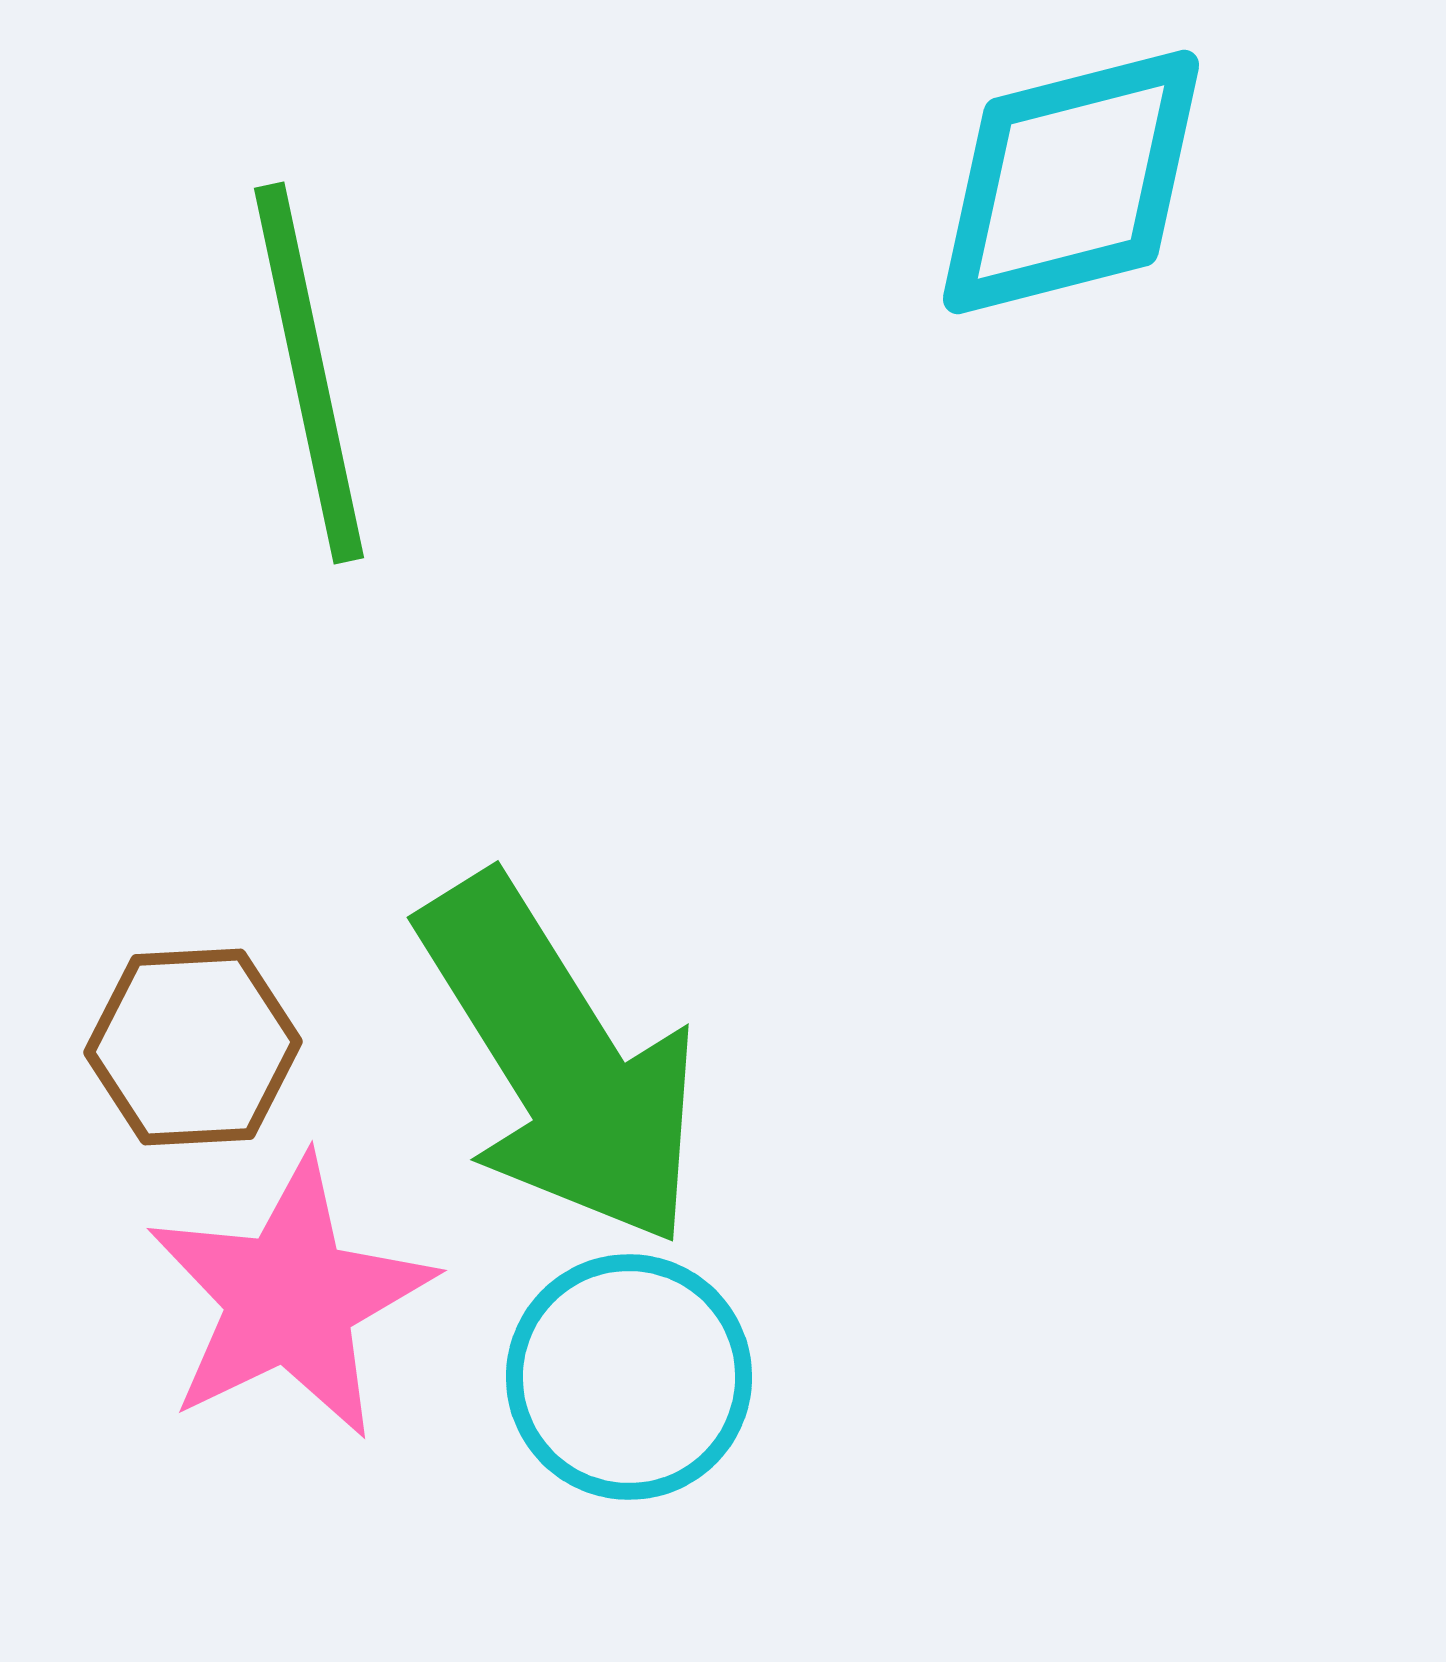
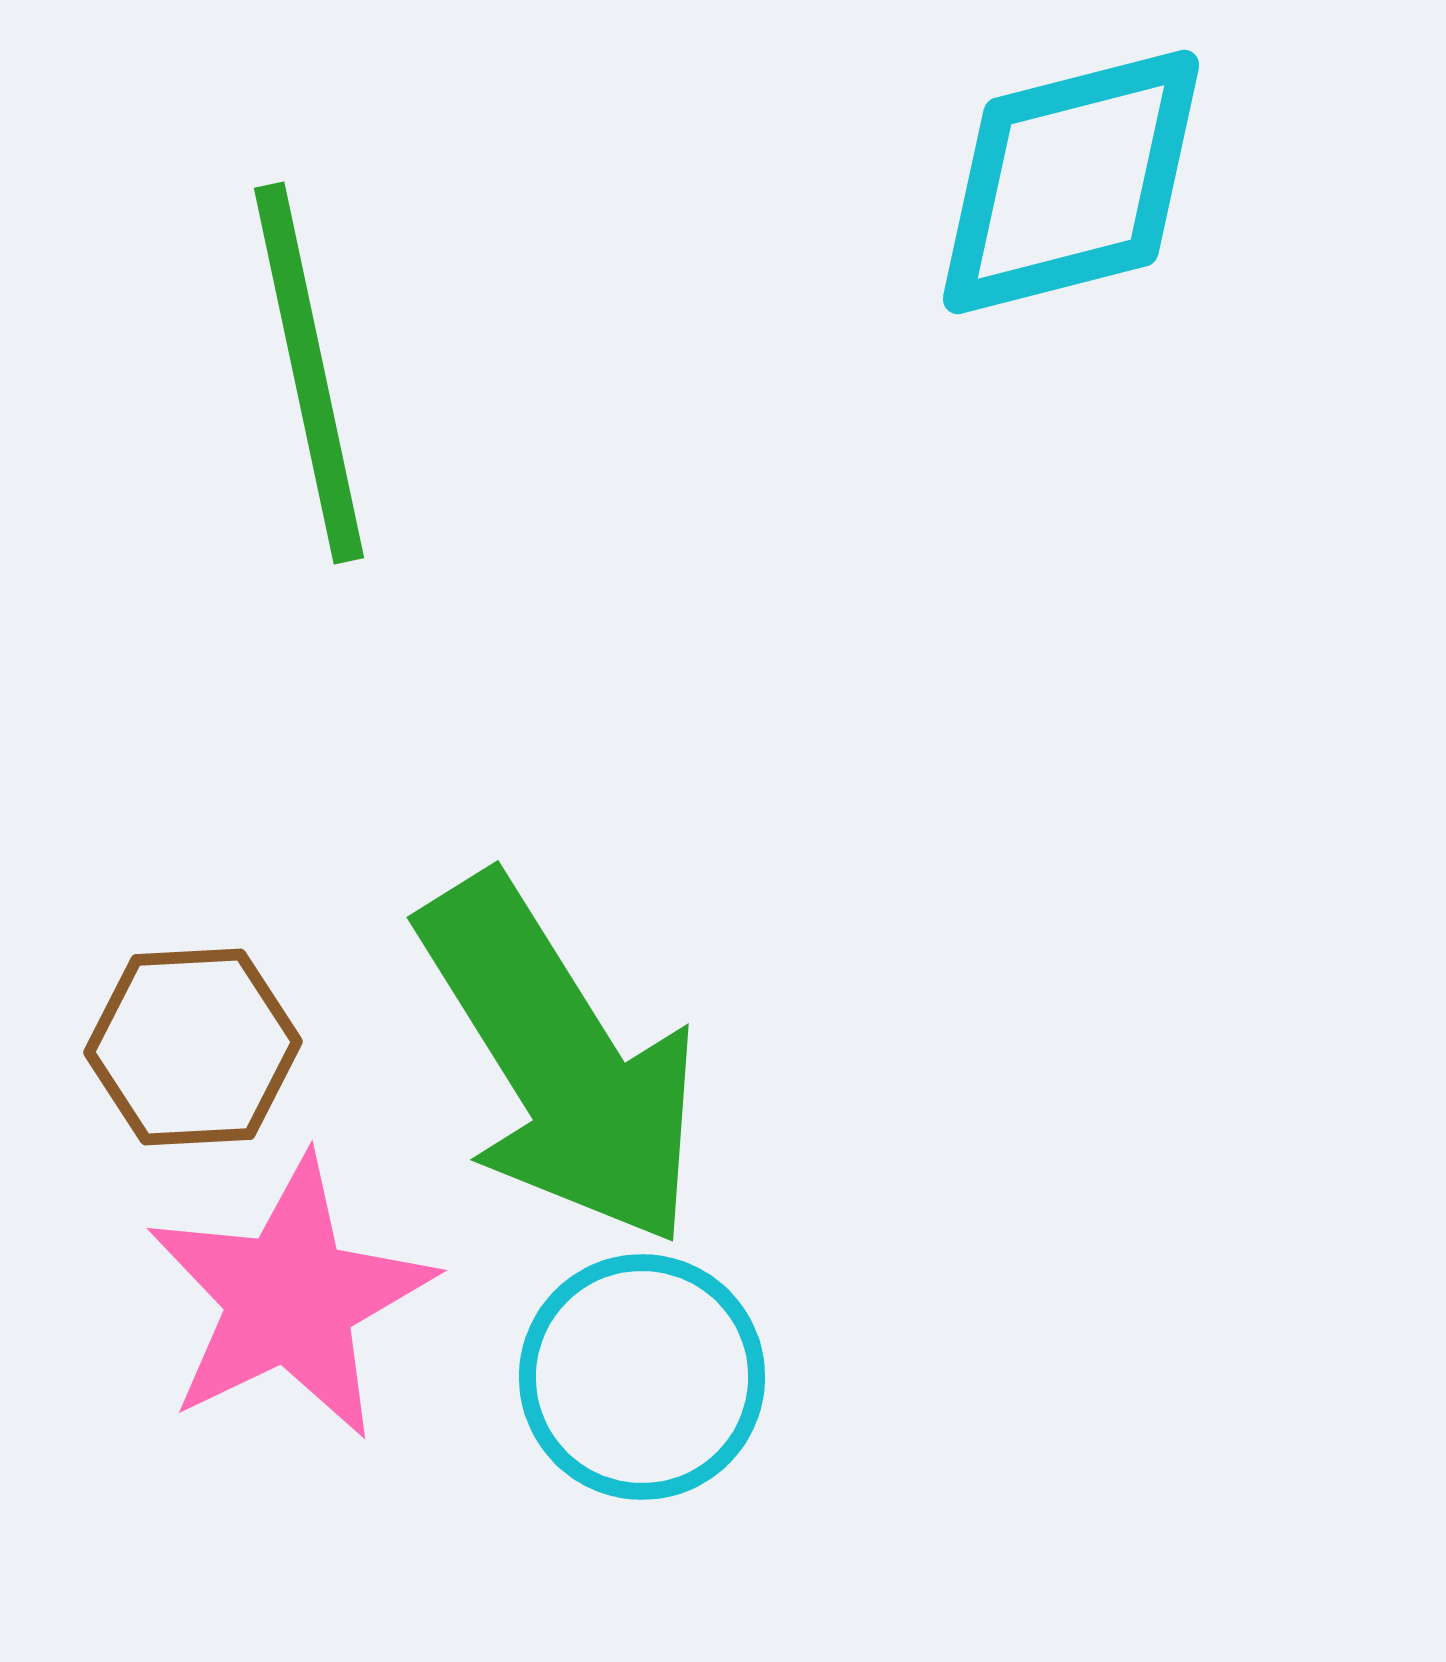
cyan circle: moved 13 px right
